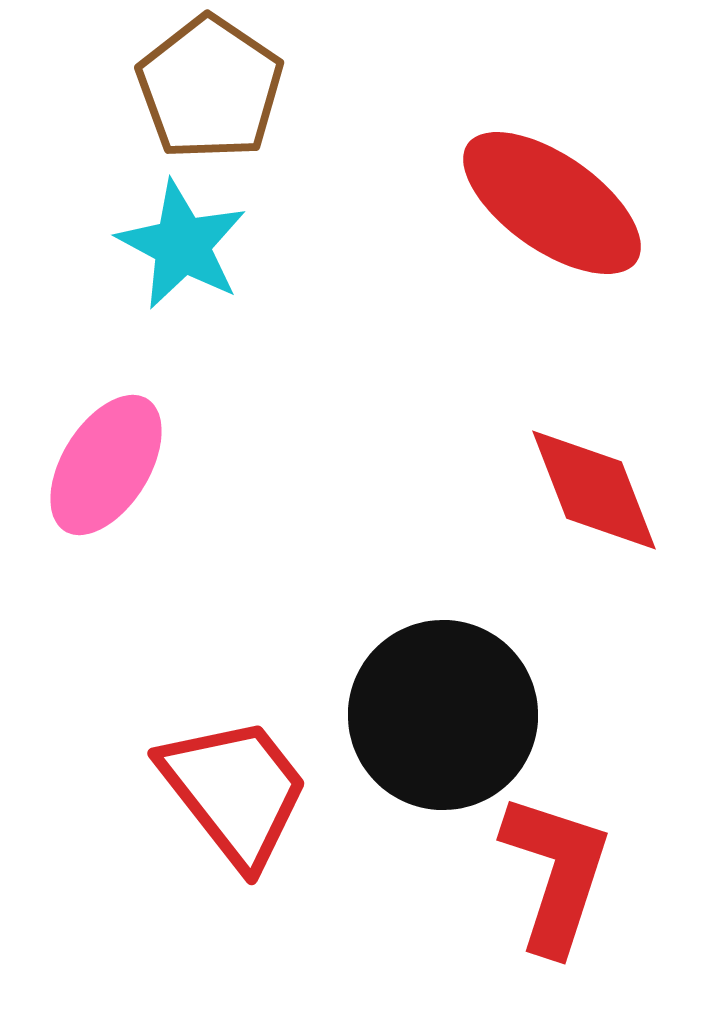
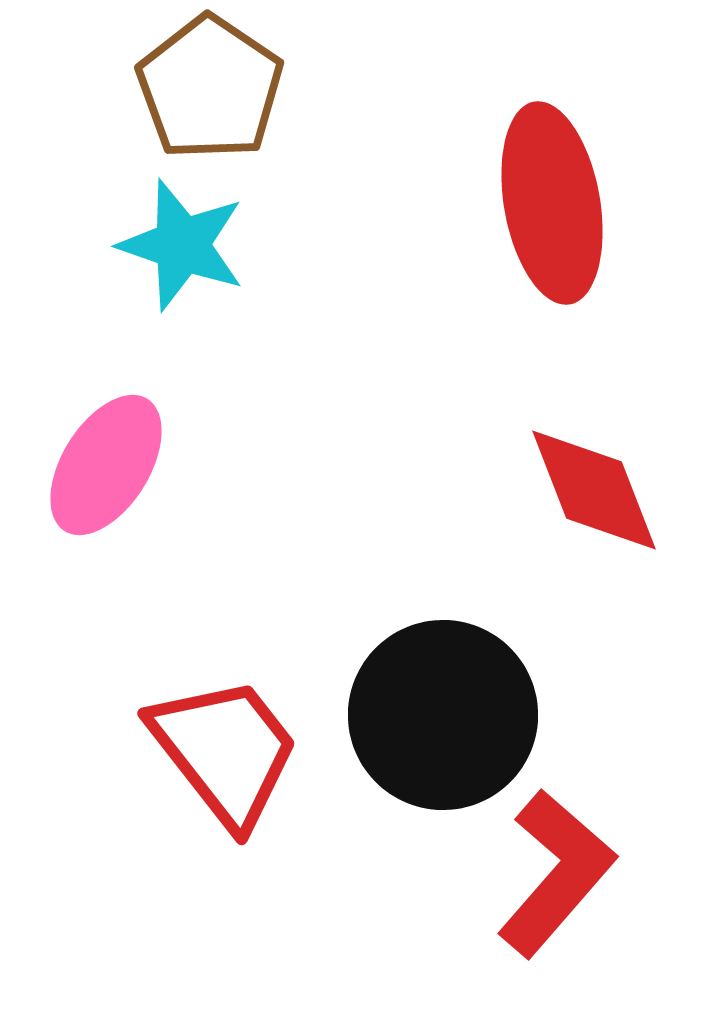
red ellipse: rotated 45 degrees clockwise
cyan star: rotated 9 degrees counterclockwise
red trapezoid: moved 10 px left, 40 px up
red L-shape: rotated 23 degrees clockwise
